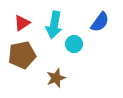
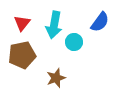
red triangle: rotated 18 degrees counterclockwise
cyan circle: moved 2 px up
